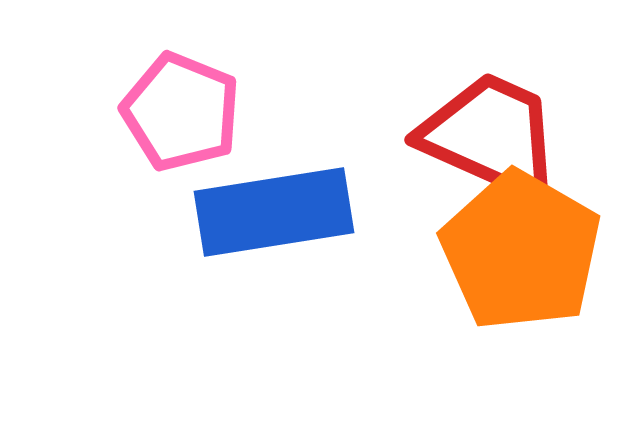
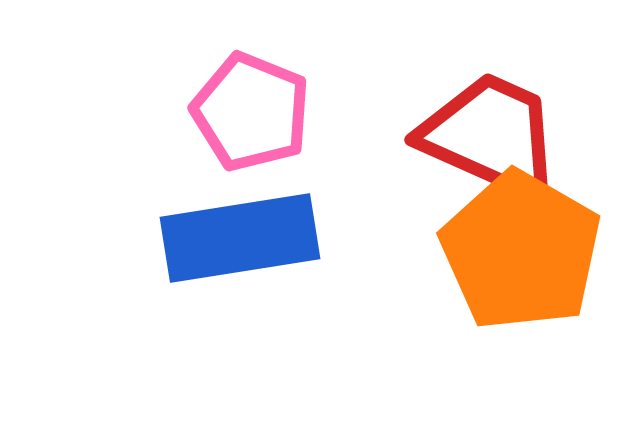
pink pentagon: moved 70 px right
blue rectangle: moved 34 px left, 26 px down
